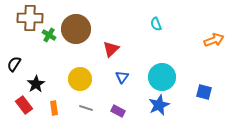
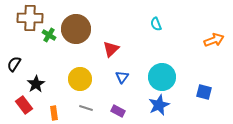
orange rectangle: moved 5 px down
